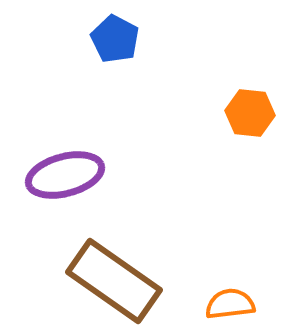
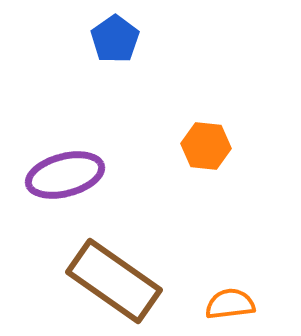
blue pentagon: rotated 9 degrees clockwise
orange hexagon: moved 44 px left, 33 px down
